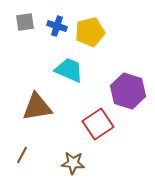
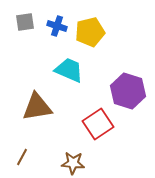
brown line: moved 2 px down
